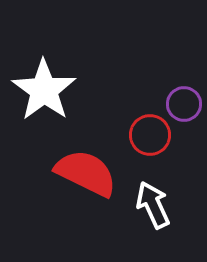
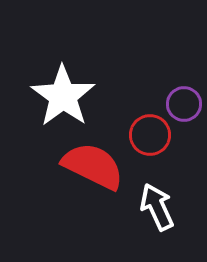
white star: moved 19 px right, 6 px down
red semicircle: moved 7 px right, 7 px up
white arrow: moved 4 px right, 2 px down
